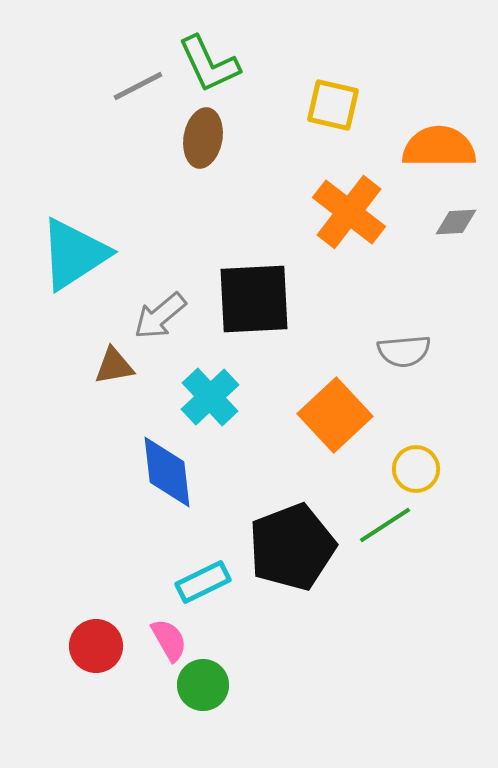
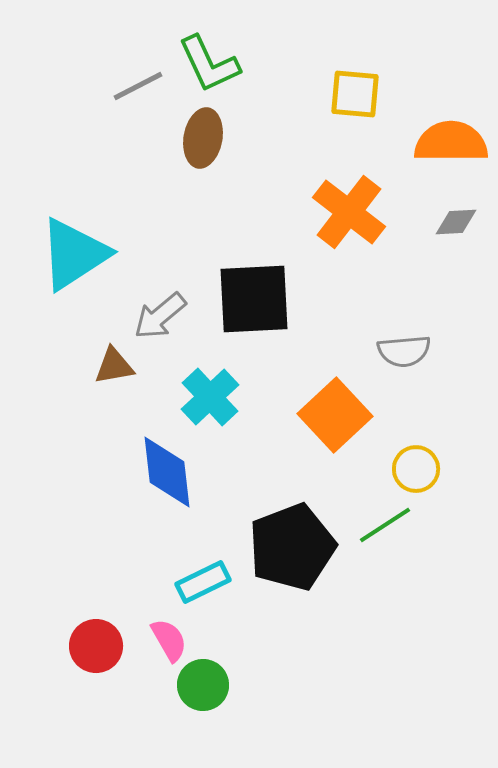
yellow square: moved 22 px right, 11 px up; rotated 8 degrees counterclockwise
orange semicircle: moved 12 px right, 5 px up
